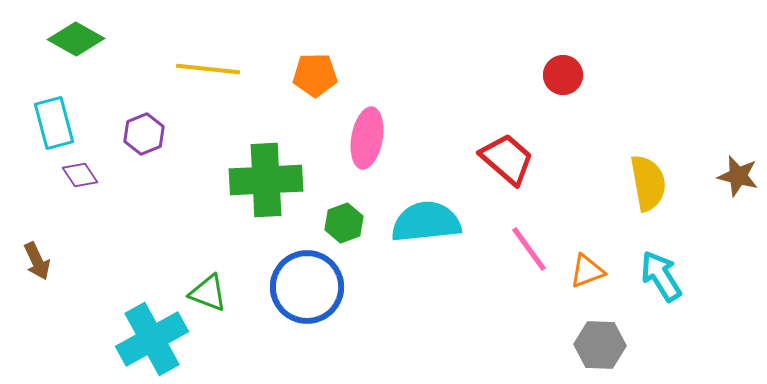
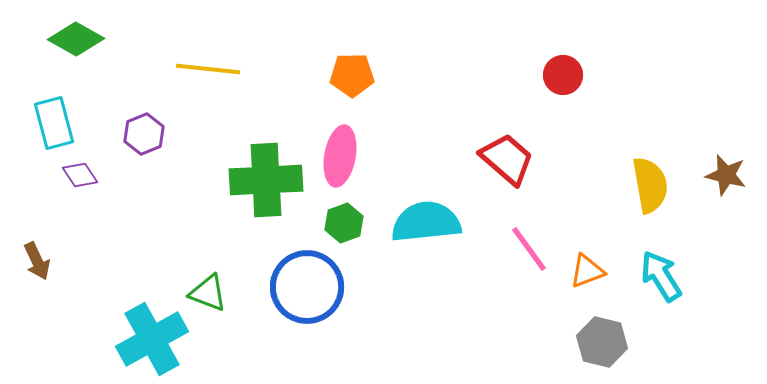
orange pentagon: moved 37 px right
pink ellipse: moved 27 px left, 18 px down
brown star: moved 12 px left, 1 px up
yellow semicircle: moved 2 px right, 2 px down
gray hexagon: moved 2 px right, 3 px up; rotated 12 degrees clockwise
